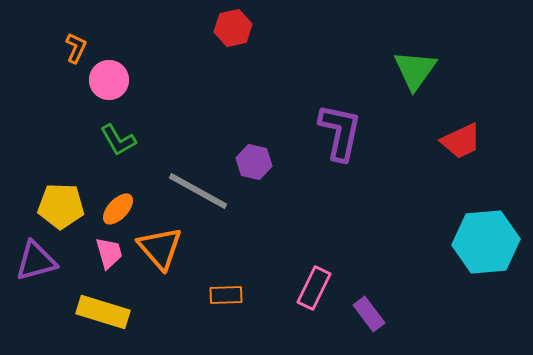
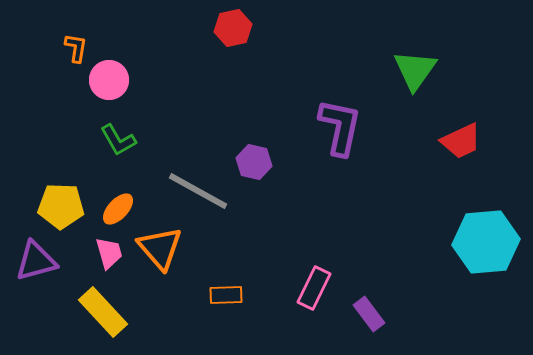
orange L-shape: rotated 16 degrees counterclockwise
purple L-shape: moved 5 px up
yellow rectangle: rotated 30 degrees clockwise
